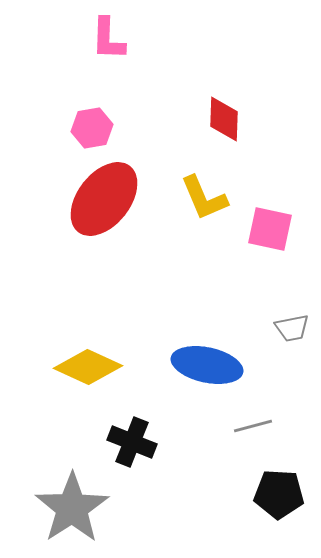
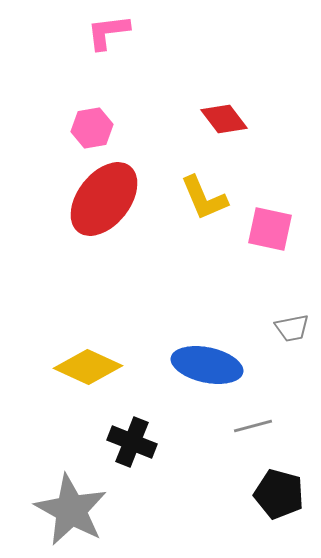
pink L-shape: moved 7 px up; rotated 81 degrees clockwise
red diamond: rotated 39 degrees counterclockwise
black pentagon: rotated 12 degrees clockwise
gray star: moved 1 px left, 2 px down; rotated 10 degrees counterclockwise
